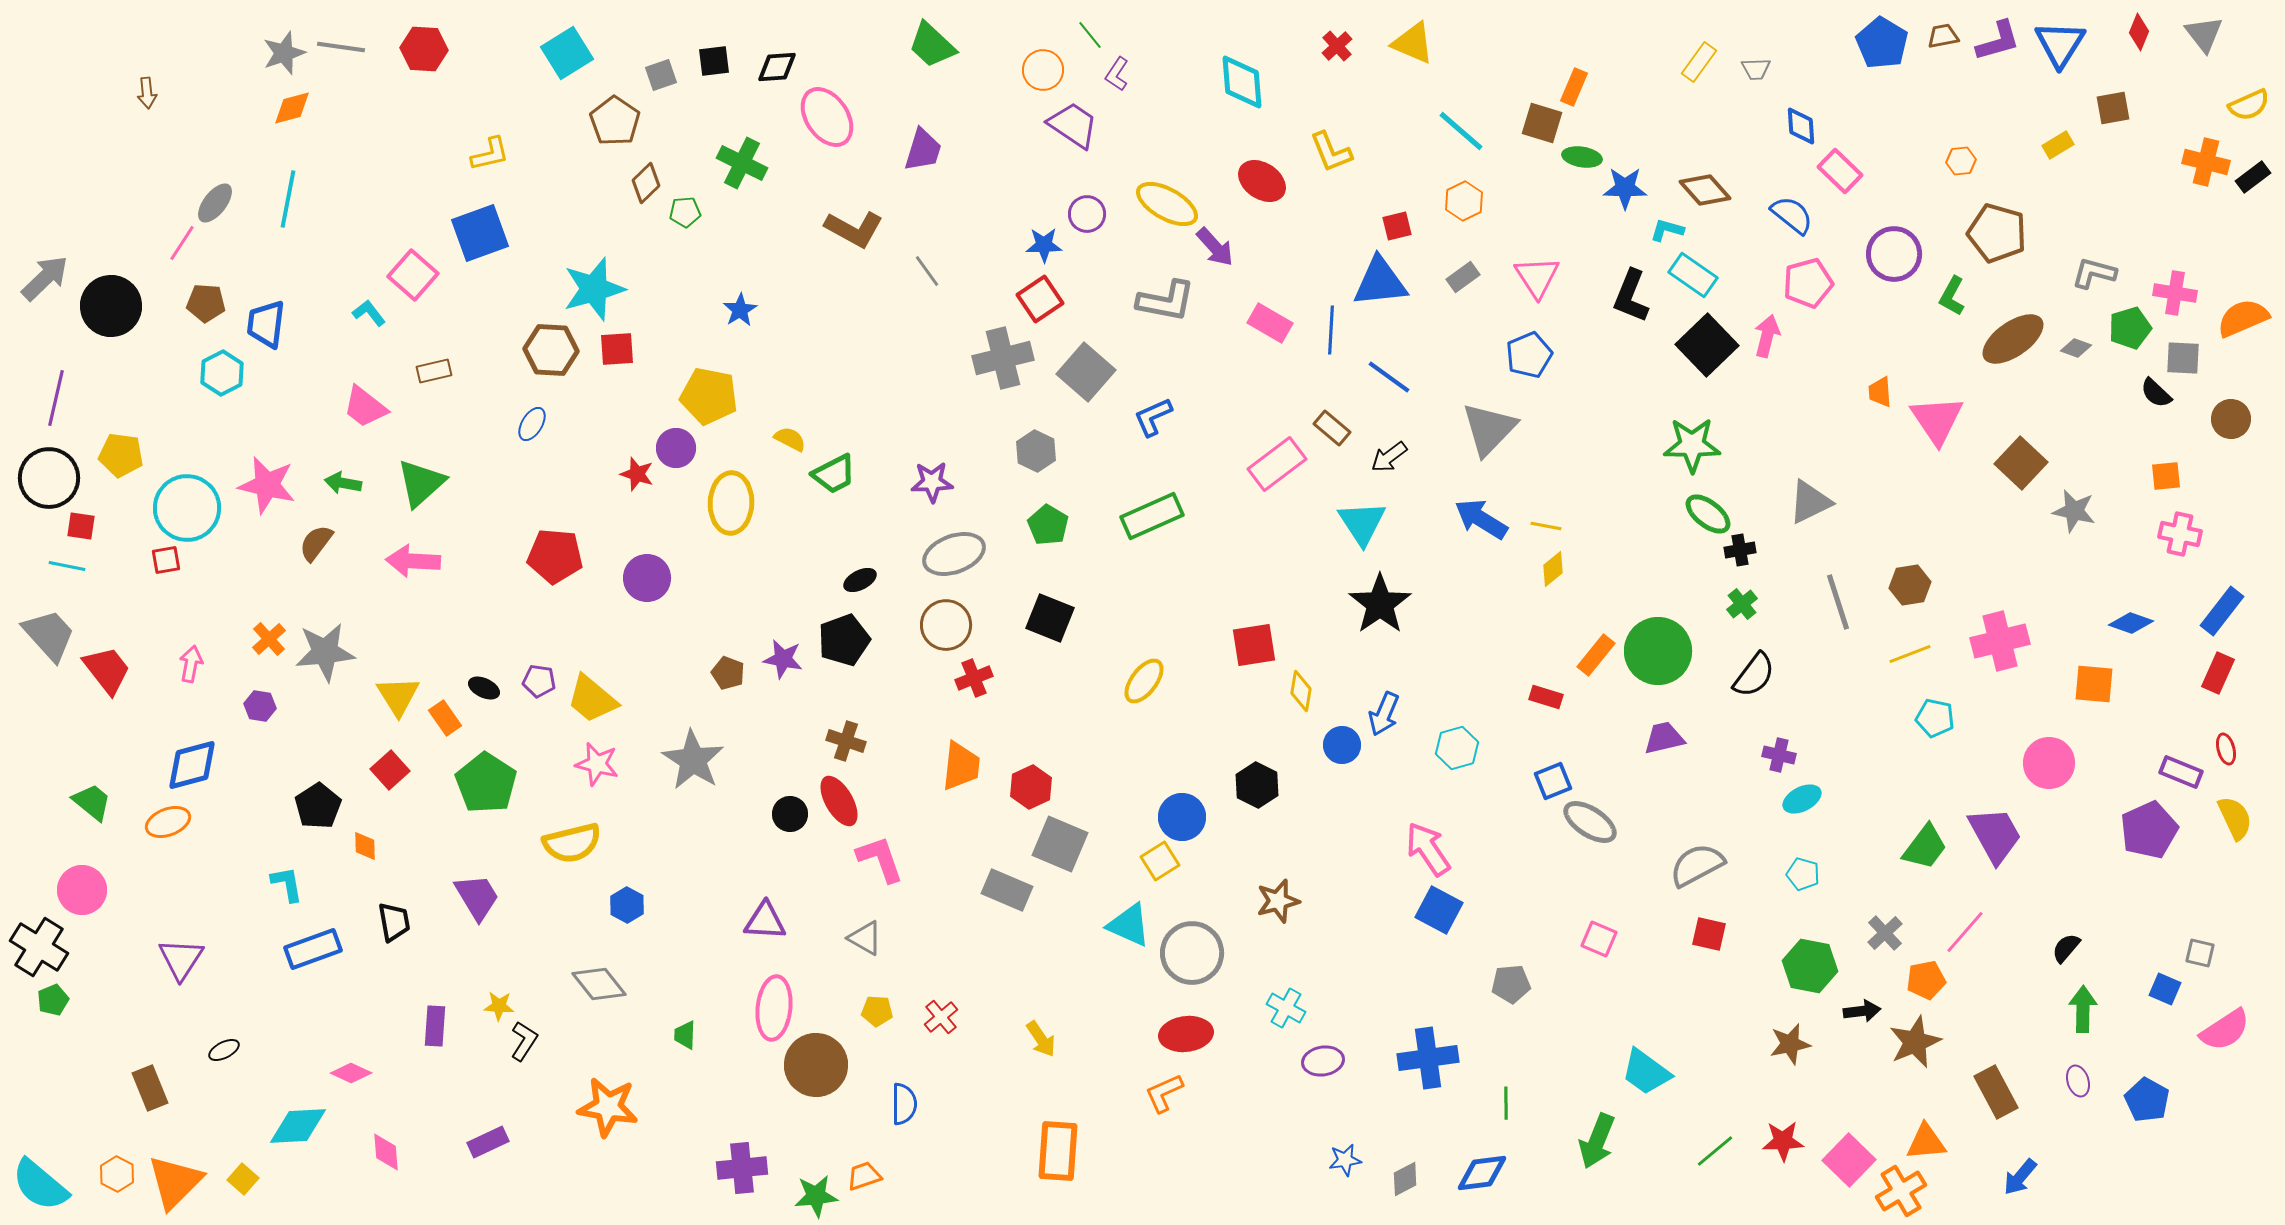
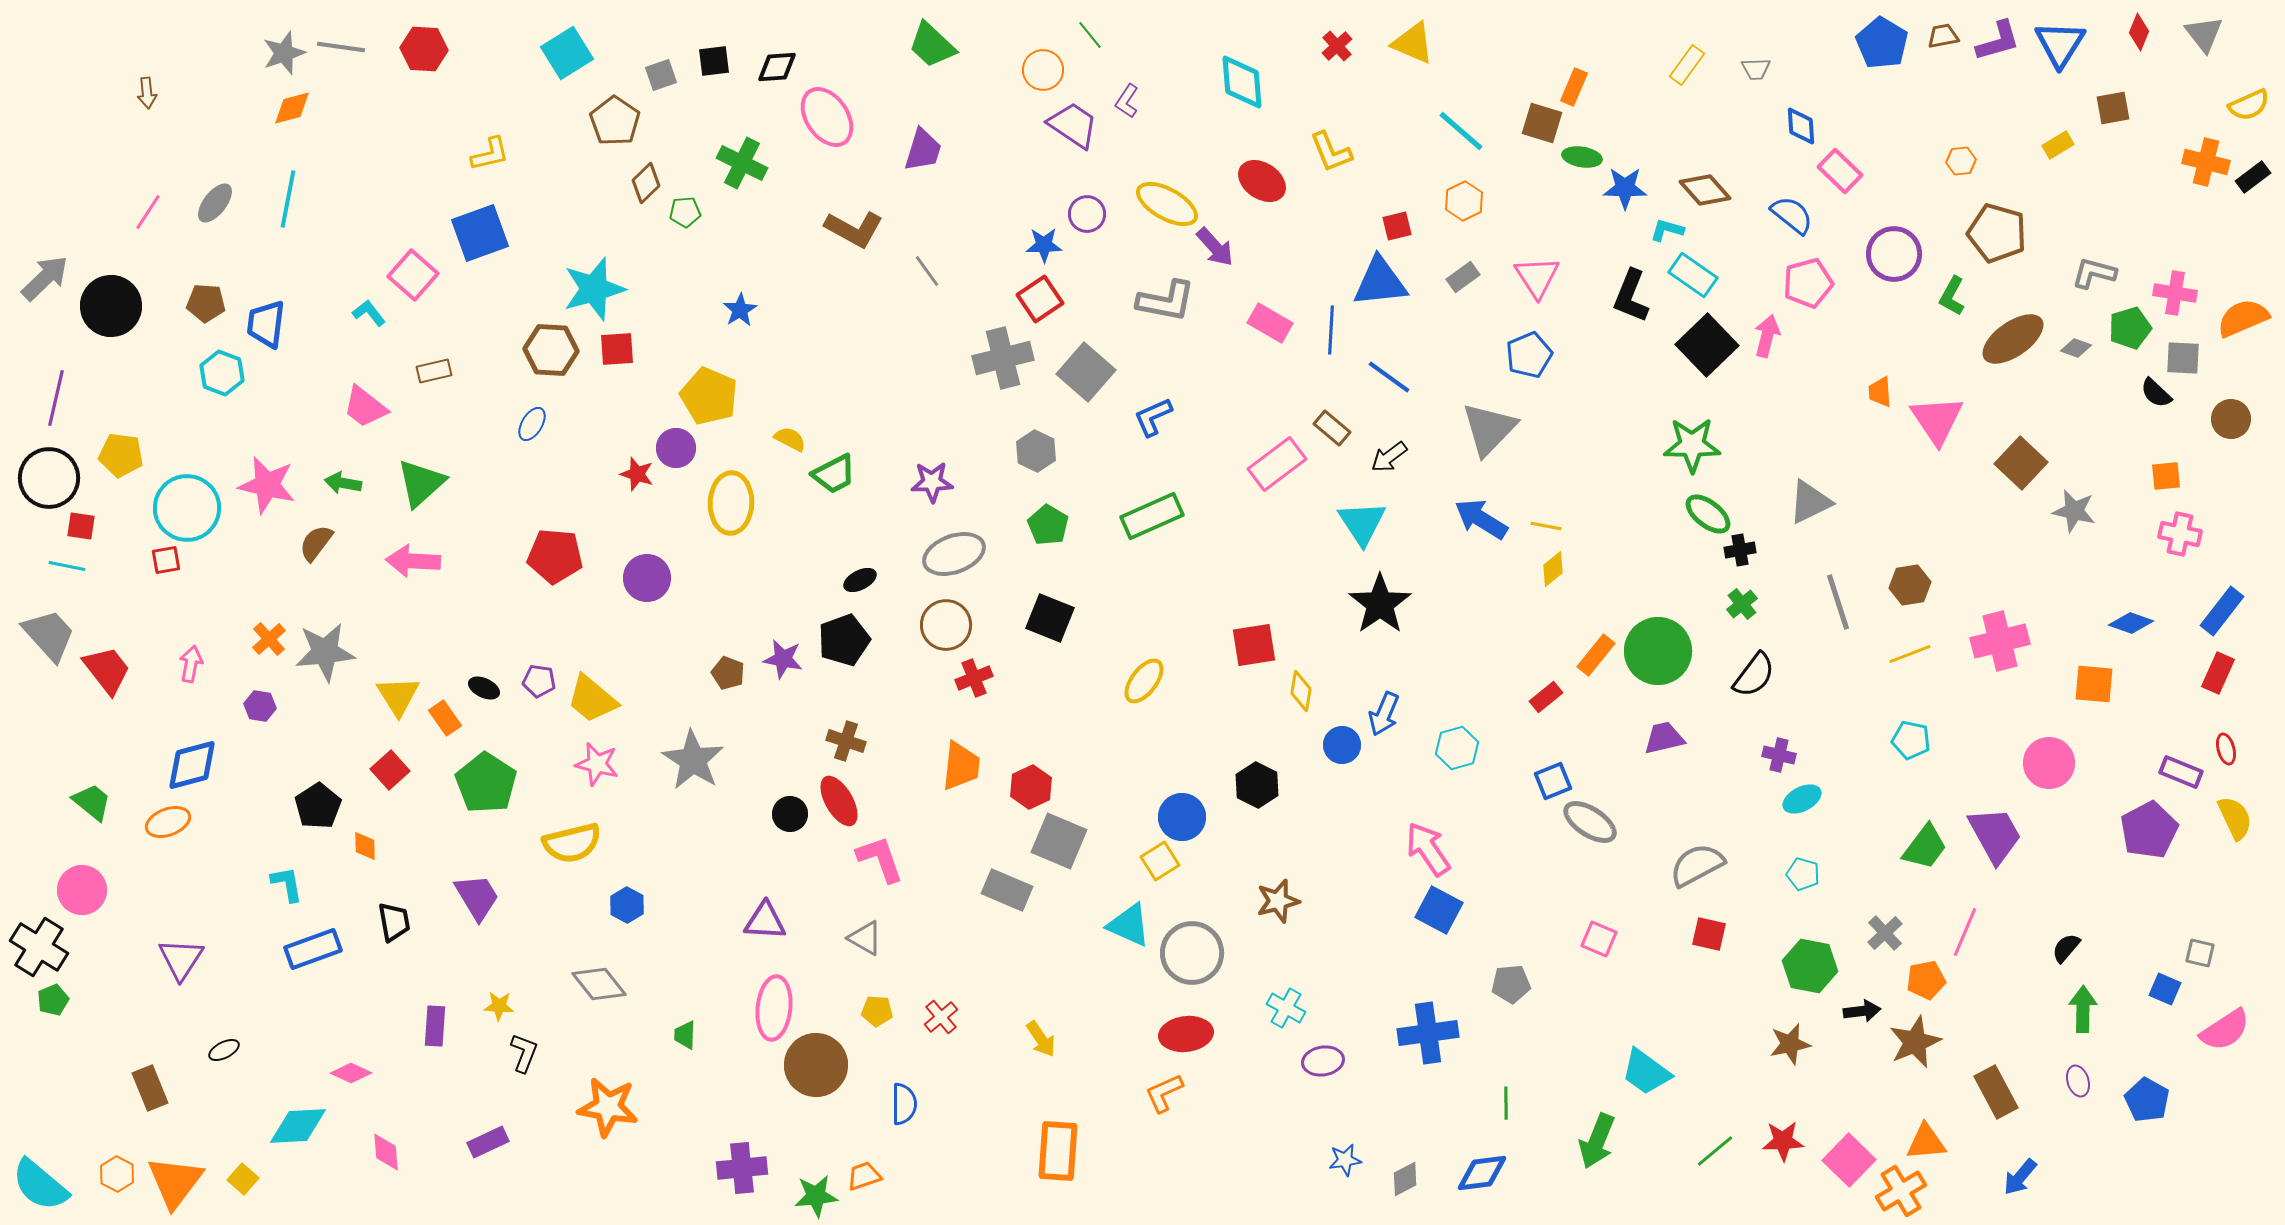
yellow rectangle at (1699, 62): moved 12 px left, 3 px down
purple L-shape at (1117, 74): moved 10 px right, 27 px down
pink line at (182, 243): moved 34 px left, 31 px up
cyan hexagon at (222, 373): rotated 12 degrees counterclockwise
yellow pentagon at (709, 396): rotated 12 degrees clockwise
red rectangle at (1546, 697): rotated 56 degrees counterclockwise
cyan pentagon at (1935, 718): moved 24 px left, 22 px down
purple pentagon at (2149, 830): rotated 4 degrees counterclockwise
gray square at (1060, 844): moved 1 px left, 3 px up
pink line at (1965, 932): rotated 18 degrees counterclockwise
black L-shape at (524, 1041): moved 12 px down; rotated 12 degrees counterclockwise
blue cross at (1428, 1058): moved 25 px up
orange triangle at (175, 1182): rotated 8 degrees counterclockwise
